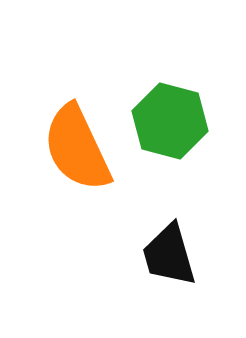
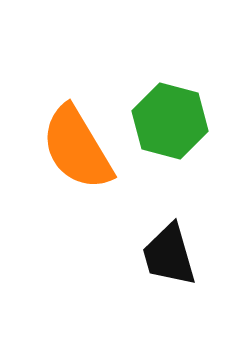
orange semicircle: rotated 6 degrees counterclockwise
